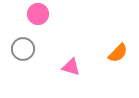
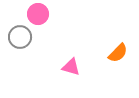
gray circle: moved 3 px left, 12 px up
